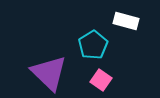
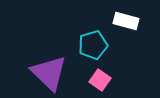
cyan pentagon: rotated 16 degrees clockwise
pink square: moved 1 px left
